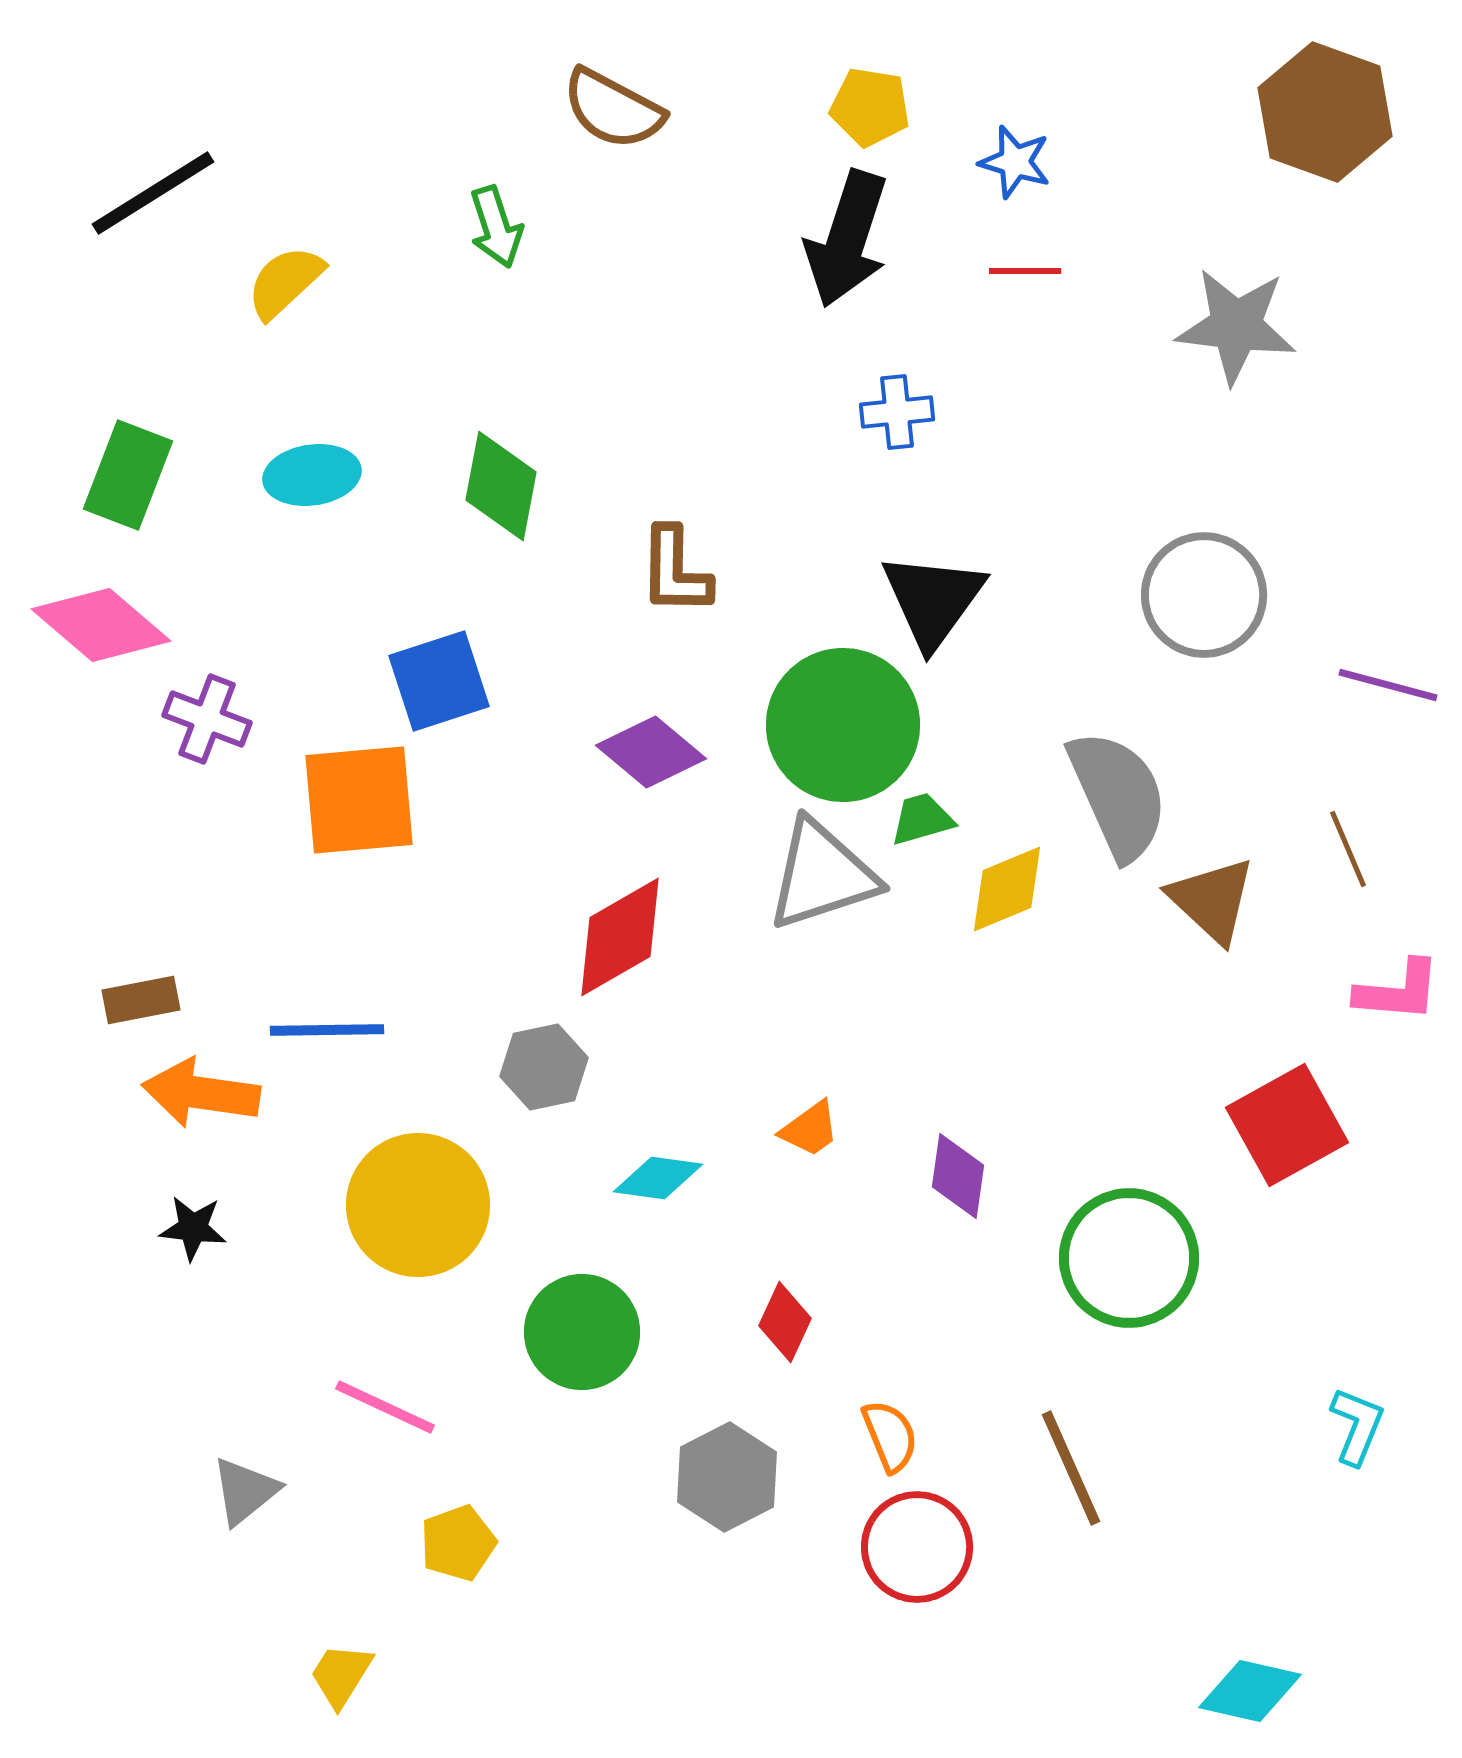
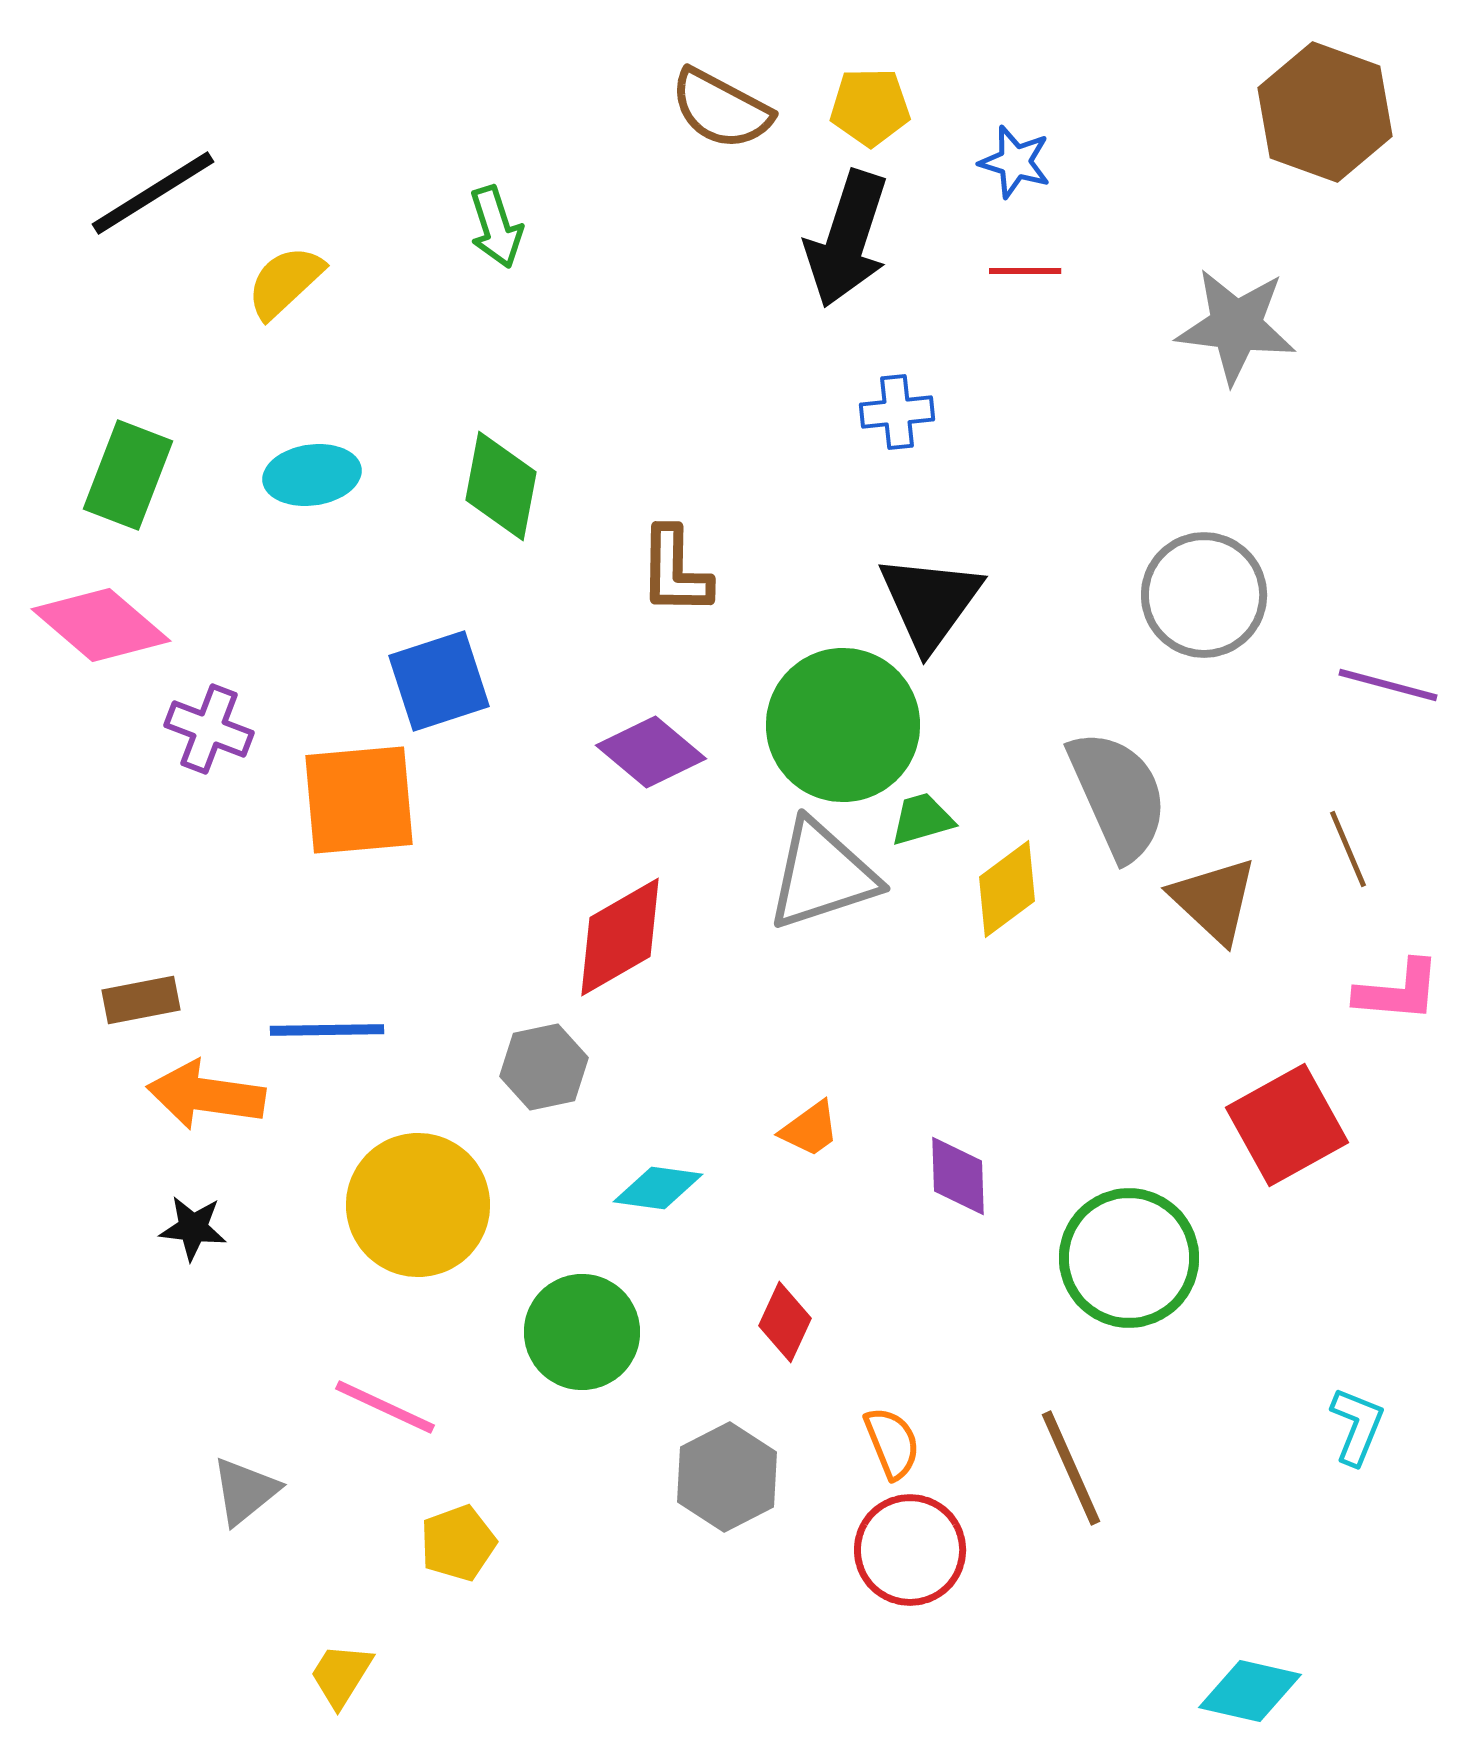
yellow pentagon at (870, 107): rotated 10 degrees counterclockwise
brown semicircle at (613, 109): moved 108 px right
black triangle at (933, 600): moved 3 px left, 2 px down
purple cross at (207, 719): moved 2 px right, 10 px down
yellow diamond at (1007, 889): rotated 14 degrees counterclockwise
brown triangle at (1212, 900): moved 2 px right
orange arrow at (201, 1093): moved 5 px right, 2 px down
purple diamond at (958, 1176): rotated 10 degrees counterclockwise
cyan diamond at (658, 1178): moved 10 px down
orange semicircle at (890, 1436): moved 2 px right, 7 px down
red circle at (917, 1547): moved 7 px left, 3 px down
